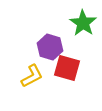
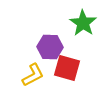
purple hexagon: rotated 15 degrees counterclockwise
yellow L-shape: moved 1 px right, 1 px up
